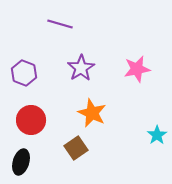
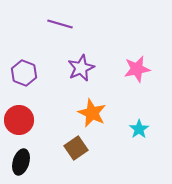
purple star: rotated 8 degrees clockwise
red circle: moved 12 px left
cyan star: moved 18 px left, 6 px up
